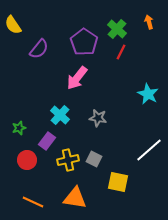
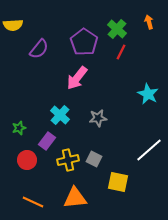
yellow semicircle: rotated 60 degrees counterclockwise
gray star: rotated 18 degrees counterclockwise
orange triangle: rotated 15 degrees counterclockwise
